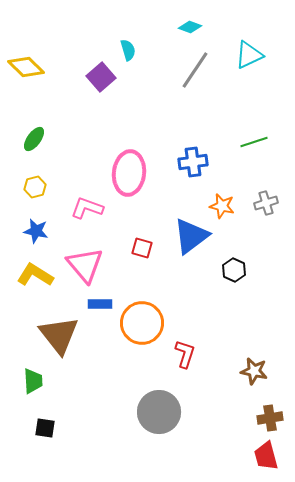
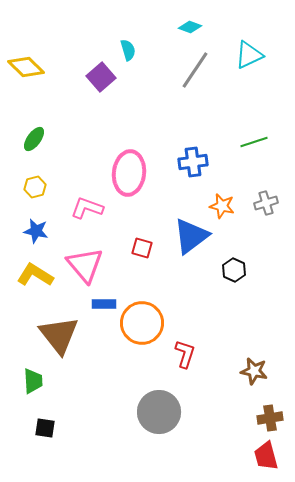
blue rectangle: moved 4 px right
